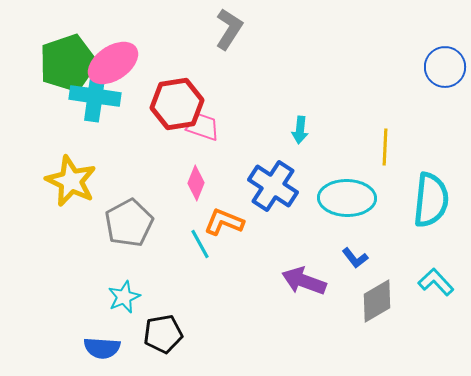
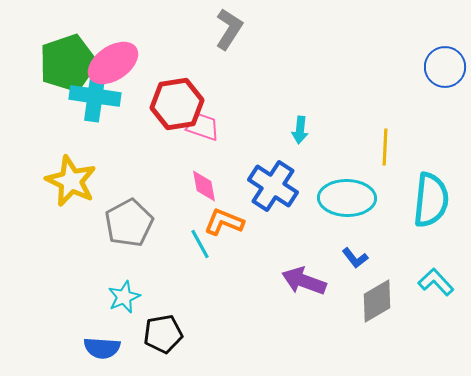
pink diamond: moved 8 px right, 3 px down; rotated 32 degrees counterclockwise
